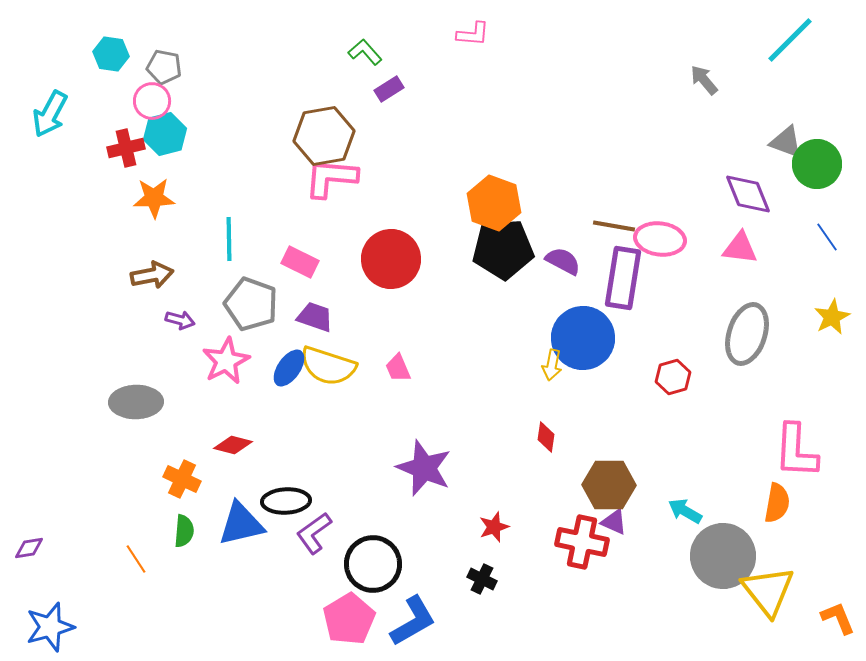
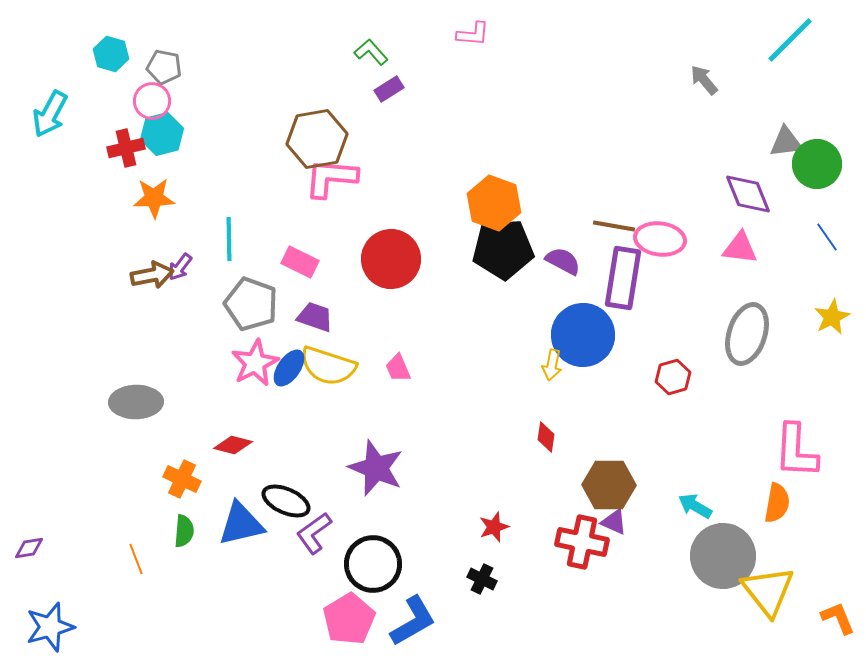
green L-shape at (365, 52): moved 6 px right
cyan hexagon at (111, 54): rotated 8 degrees clockwise
cyan hexagon at (165, 134): moved 3 px left
brown hexagon at (324, 136): moved 7 px left, 3 px down
gray triangle at (786, 142): rotated 27 degrees counterclockwise
purple arrow at (180, 320): moved 53 px up; rotated 112 degrees clockwise
blue circle at (583, 338): moved 3 px up
pink star at (226, 361): moved 29 px right, 2 px down
purple star at (424, 468): moved 48 px left
black ellipse at (286, 501): rotated 27 degrees clockwise
cyan arrow at (685, 511): moved 10 px right, 5 px up
orange line at (136, 559): rotated 12 degrees clockwise
